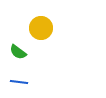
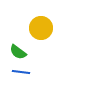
blue line: moved 2 px right, 10 px up
